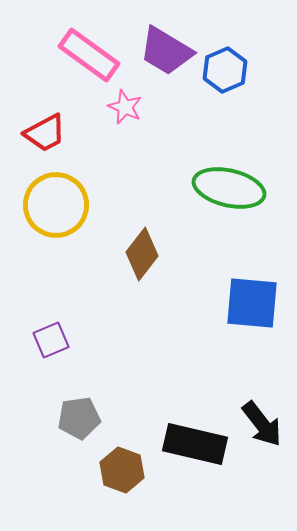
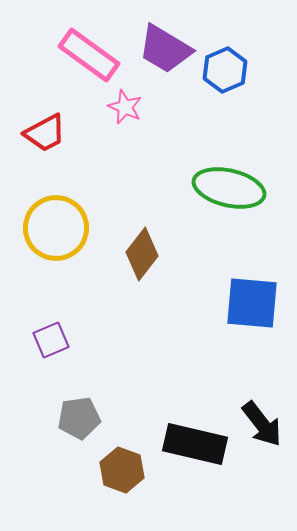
purple trapezoid: moved 1 px left, 2 px up
yellow circle: moved 23 px down
